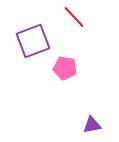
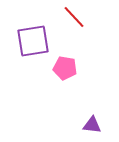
purple square: rotated 12 degrees clockwise
purple triangle: rotated 18 degrees clockwise
